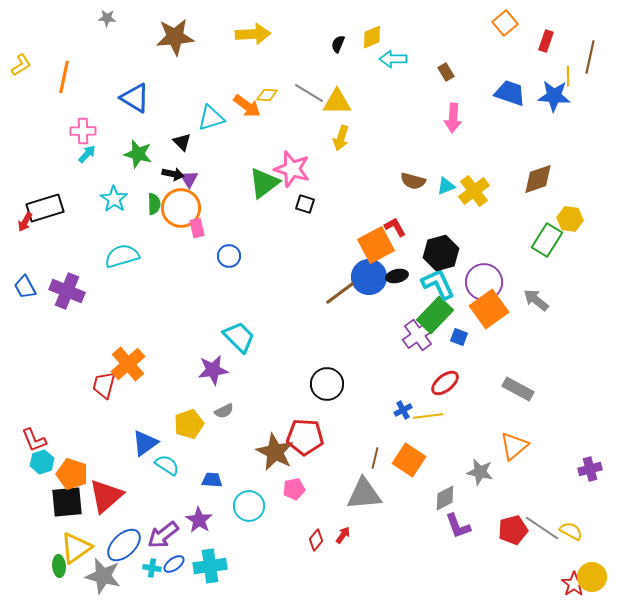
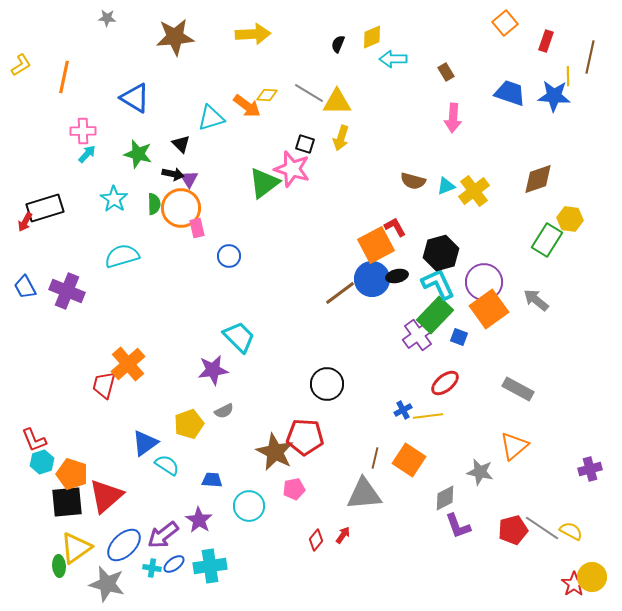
black triangle at (182, 142): moved 1 px left, 2 px down
black square at (305, 204): moved 60 px up
blue circle at (369, 277): moved 3 px right, 2 px down
gray star at (103, 576): moved 4 px right, 8 px down
